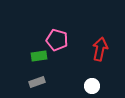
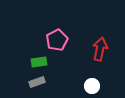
pink pentagon: rotated 30 degrees clockwise
green rectangle: moved 6 px down
